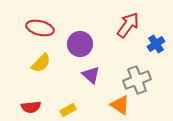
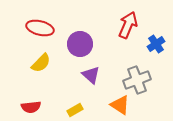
red arrow: rotated 12 degrees counterclockwise
yellow rectangle: moved 7 px right
